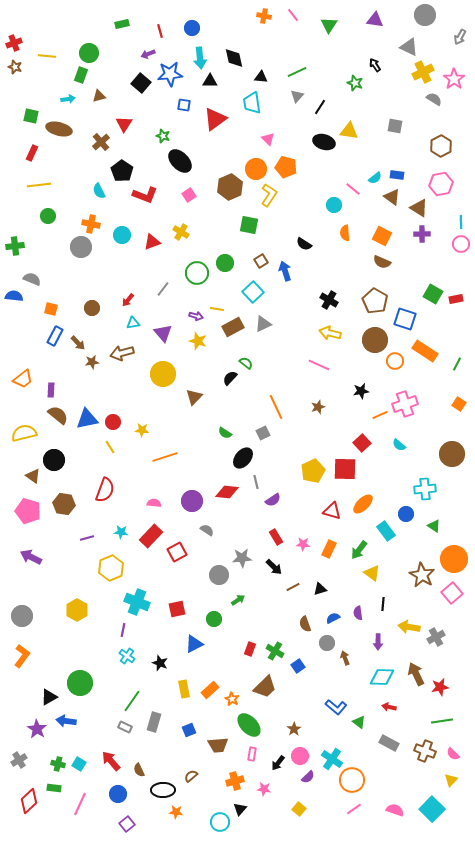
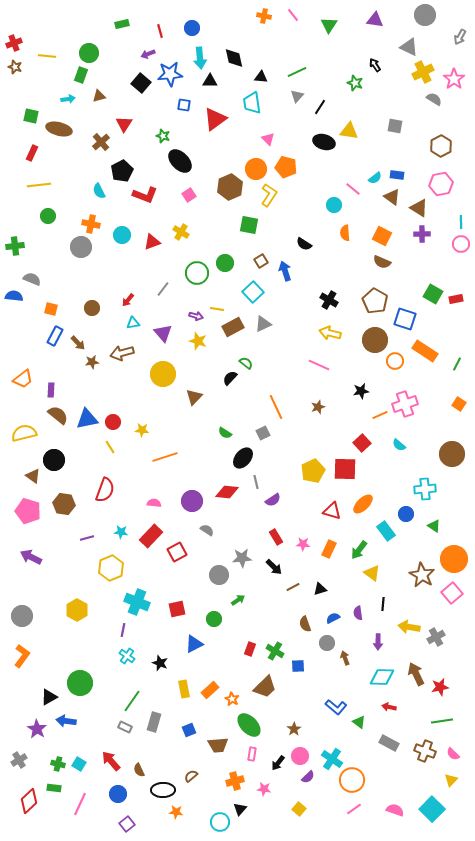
black pentagon at (122, 171): rotated 10 degrees clockwise
blue square at (298, 666): rotated 32 degrees clockwise
